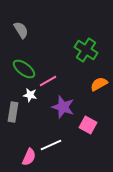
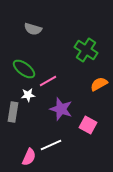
gray semicircle: moved 12 px right, 1 px up; rotated 138 degrees clockwise
white star: moved 2 px left; rotated 16 degrees counterclockwise
purple star: moved 2 px left, 2 px down
